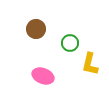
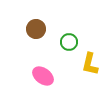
green circle: moved 1 px left, 1 px up
pink ellipse: rotated 15 degrees clockwise
